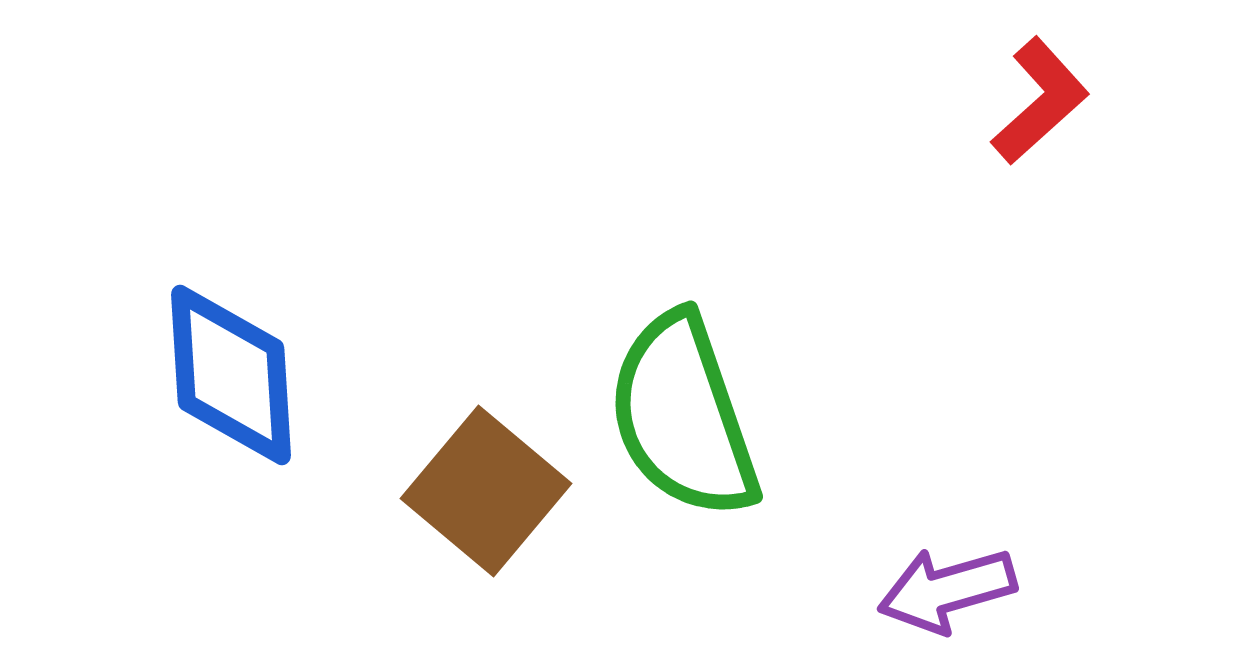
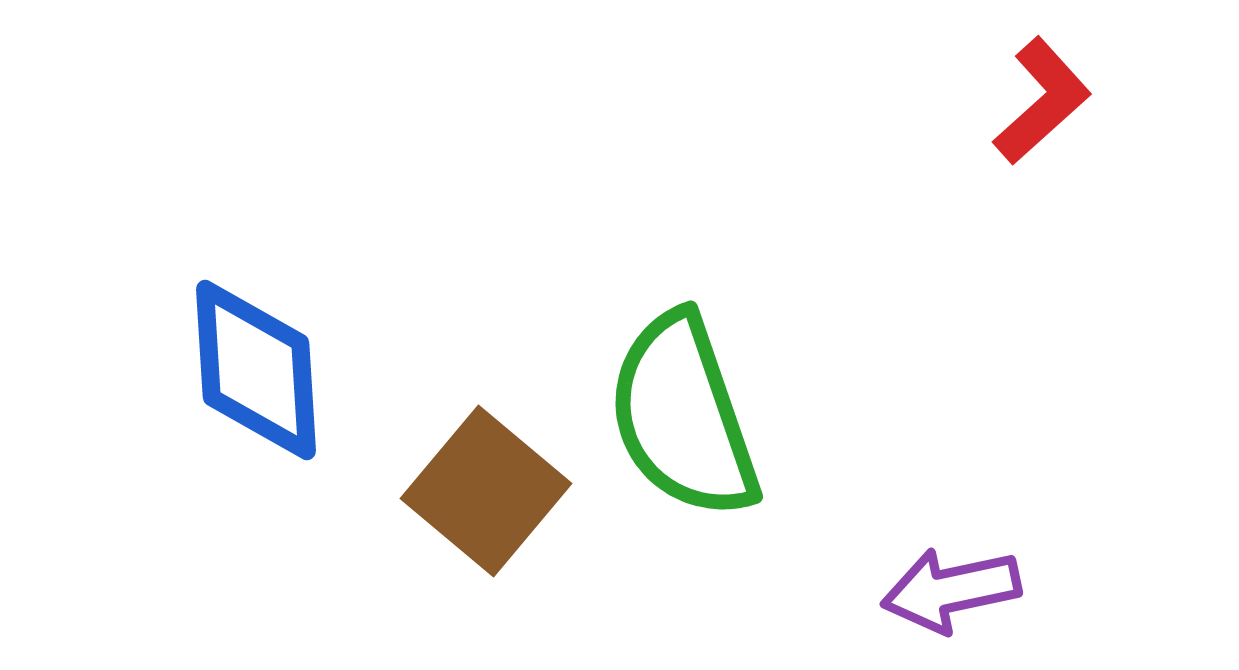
red L-shape: moved 2 px right
blue diamond: moved 25 px right, 5 px up
purple arrow: moved 4 px right; rotated 4 degrees clockwise
